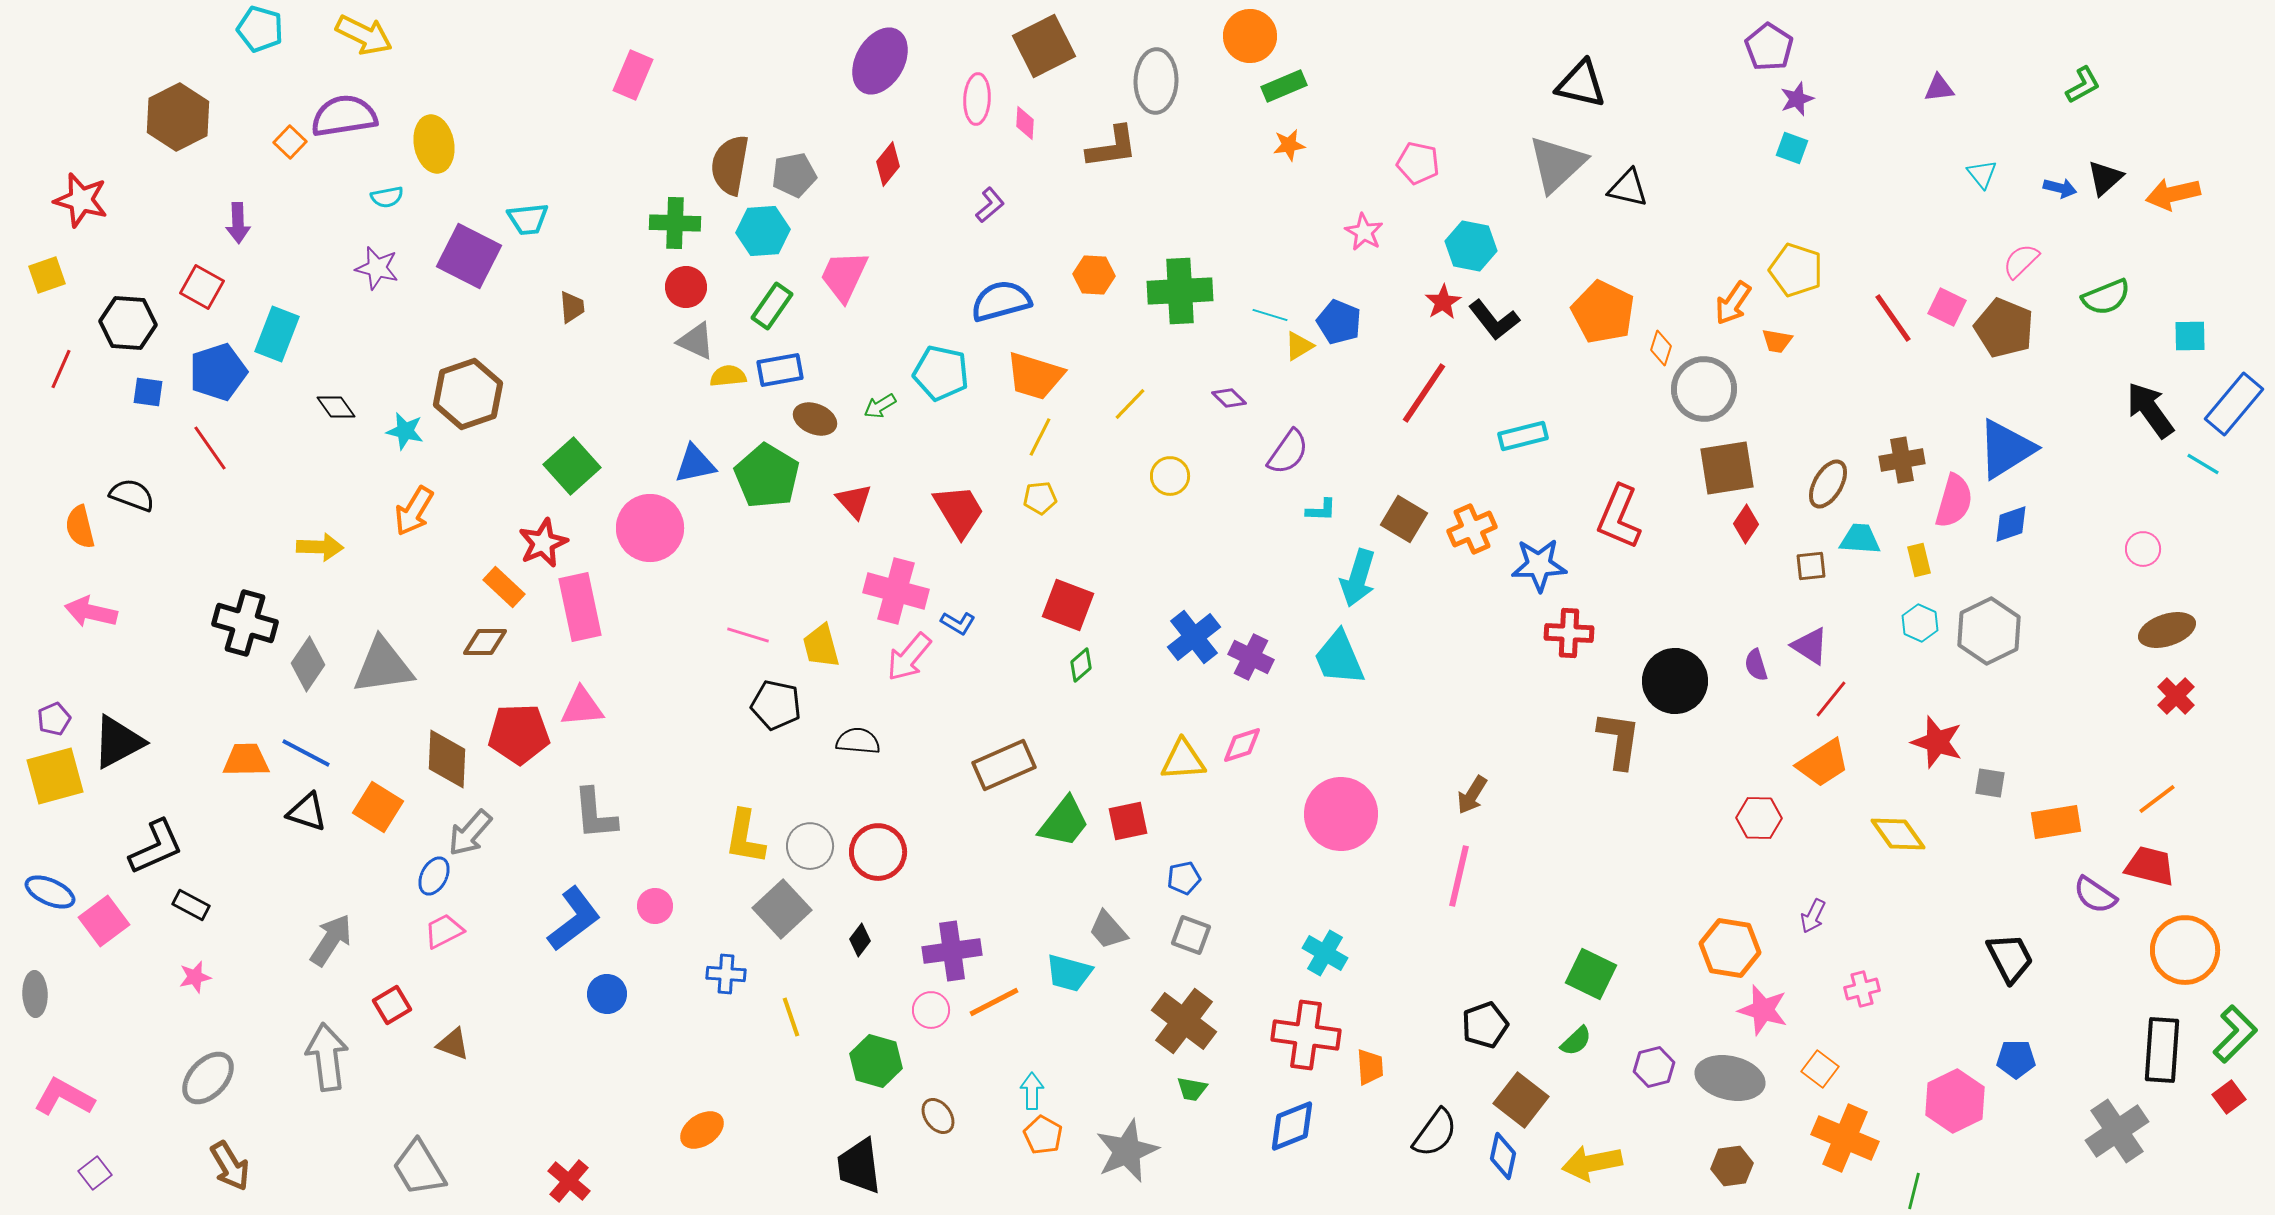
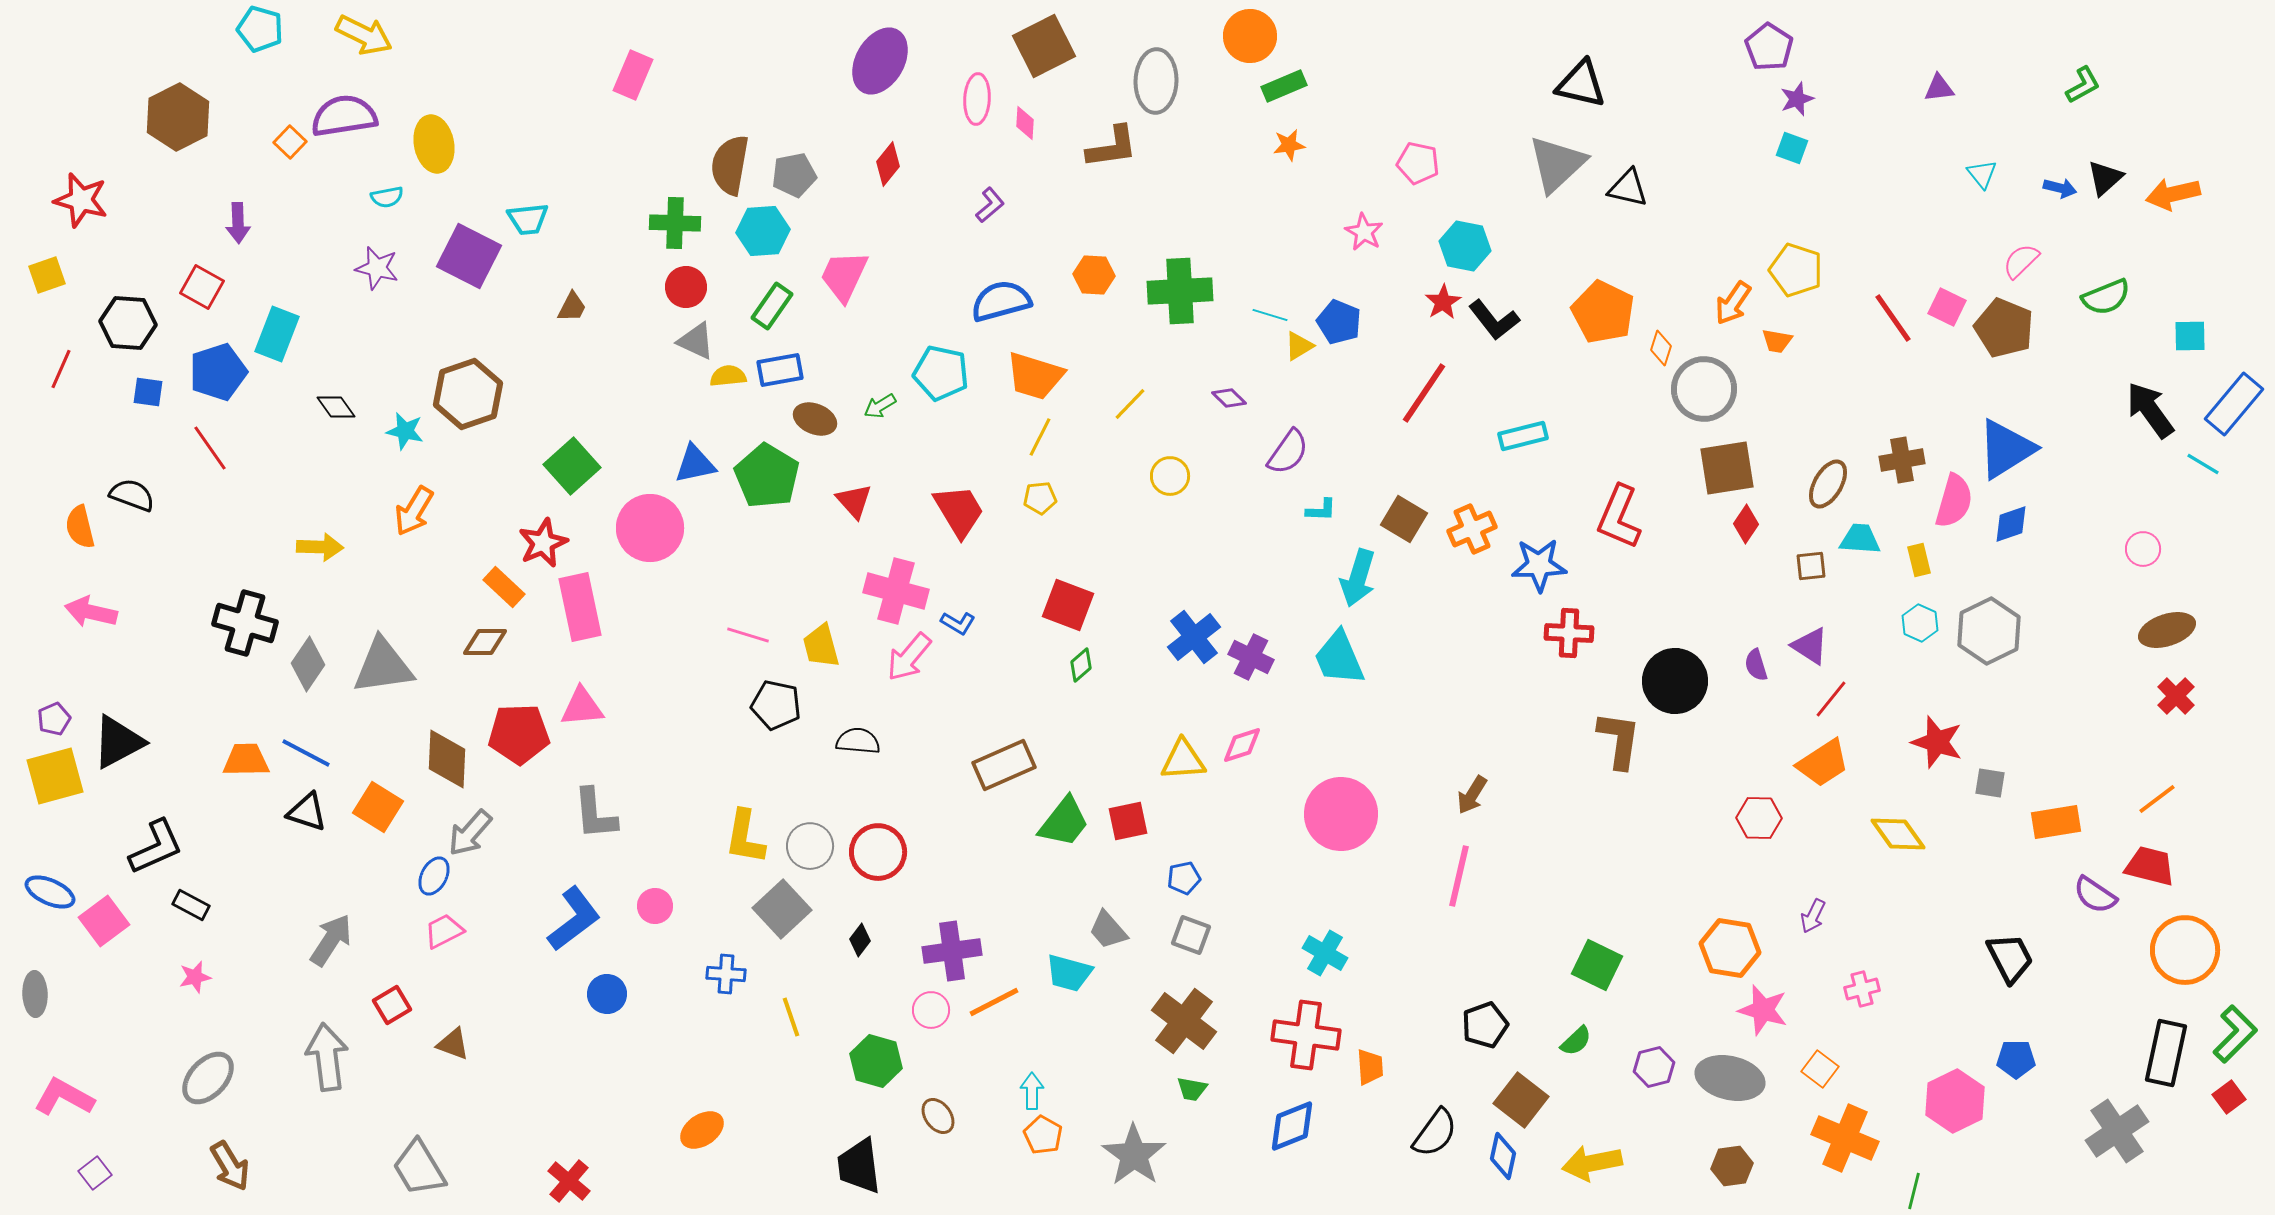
cyan hexagon at (1471, 246): moved 6 px left
brown trapezoid at (572, 307): rotated 32 degrees clockwise
green square at (1591, 974): moved 6 px right, 9 px up
black rectangle at (2162, 1050): moved 4 px right, 3 px down; rotated 8 degrees clockwise
gray star at (1127, 1151): moved 7 px right, 4 px down; rotated 14 degrees counterclockwise
